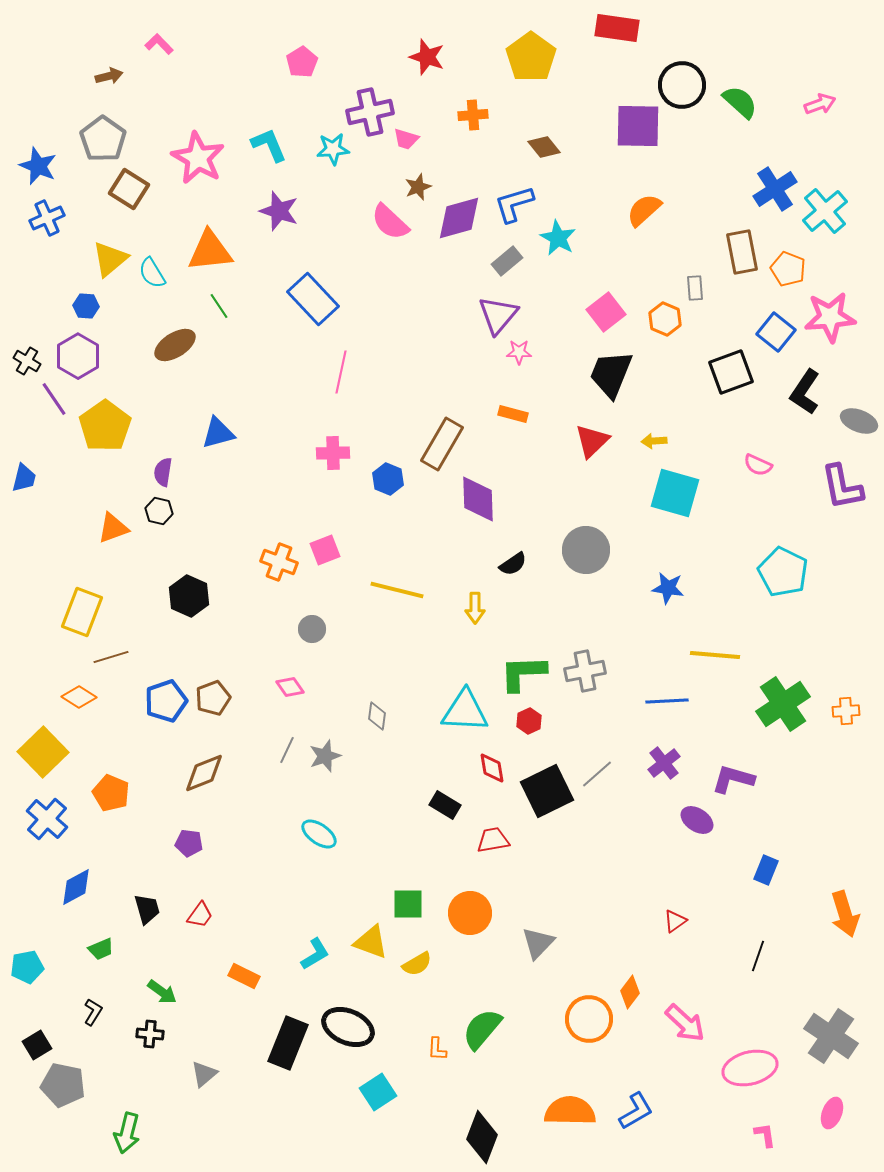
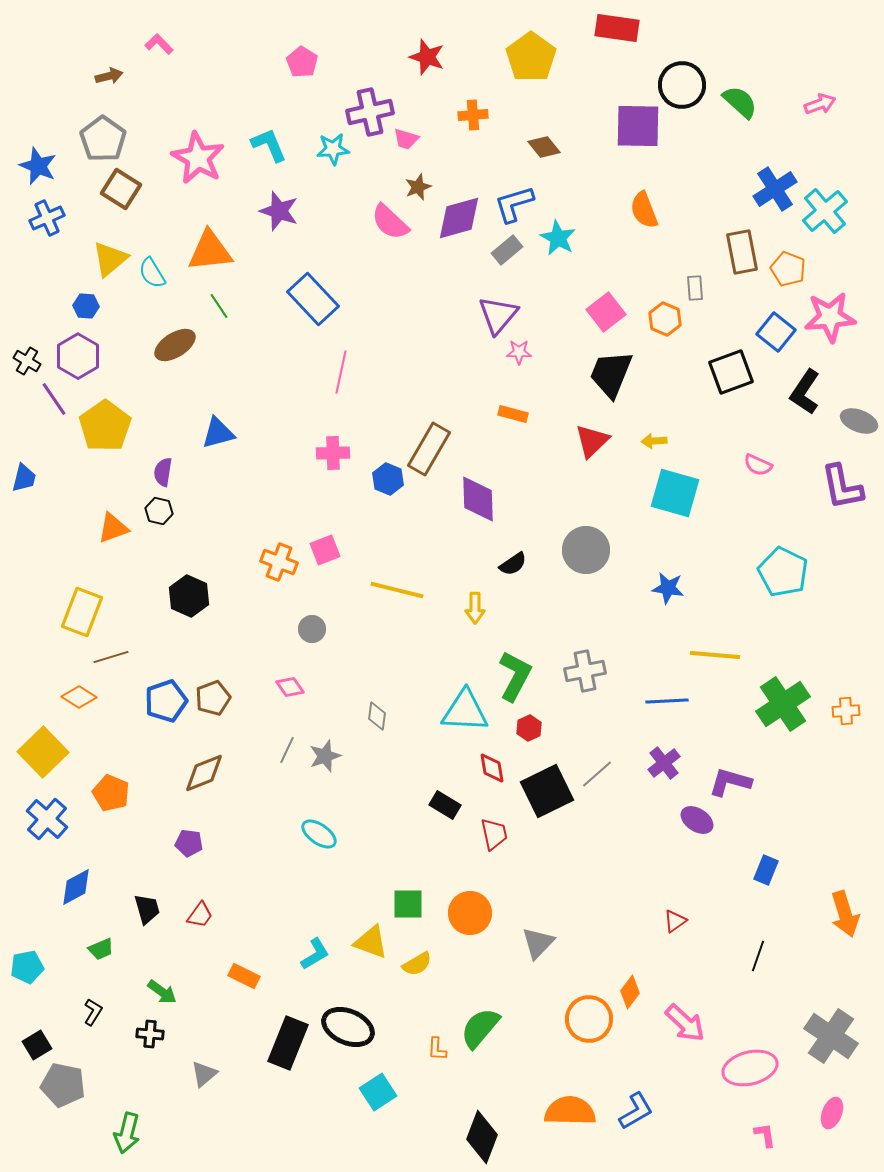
pink pentagon at (302, 62): rotated 8 degrees counterclockwise
brown square at (129, 189): moved 8 px left
orange semicircle at (644, 210): rotated 69 degrees counterclockwise
gray rectangle at (507, 261): moved 11 px up
brown rectangle at (442, 444): moved 13 px left, 5 px down
green L-shape at (523, 673): moved 8 px left, 3 px down; rotated 120 degrees clockwise
red hexagon at (529, 721): moved 7 px down
purple L-shape at (733, 779): moved 3 px left, 3 px down
red trapezoid at (493, 840): moved 1 px right, 6 px up; rotated 88 degrees clockwise
green semicircle at (482, 1029): moved 2 px left, 1 px up
